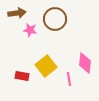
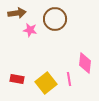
yellow square: moved 17 px down
red rectangle: moved 5 px left, 3 px down
